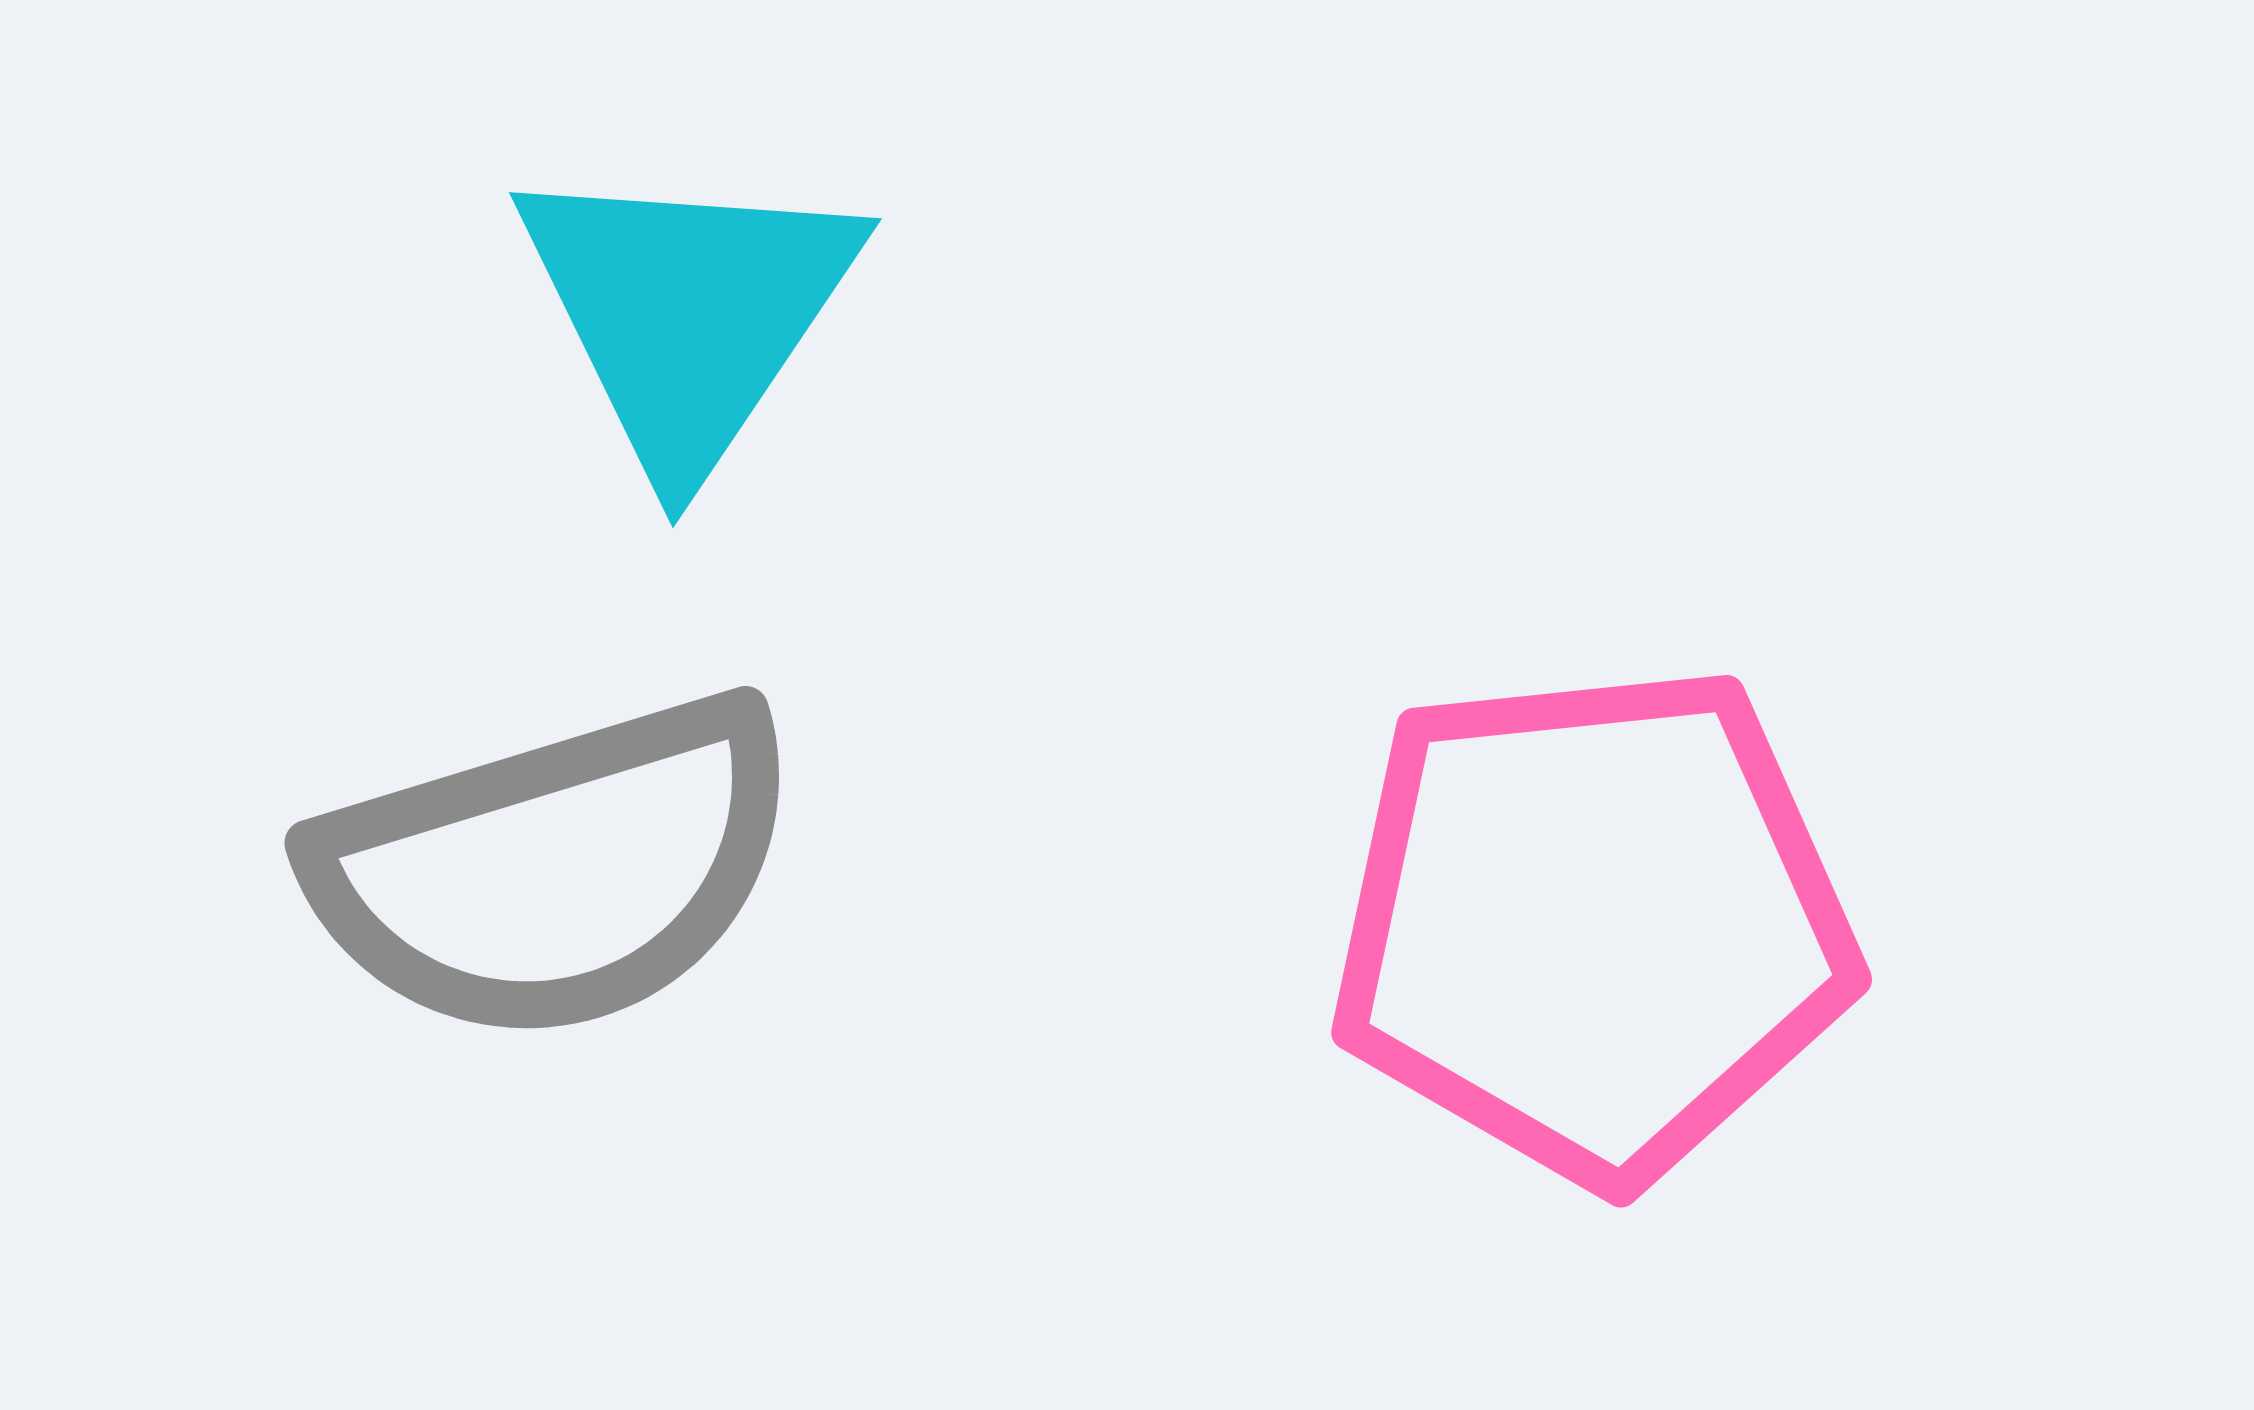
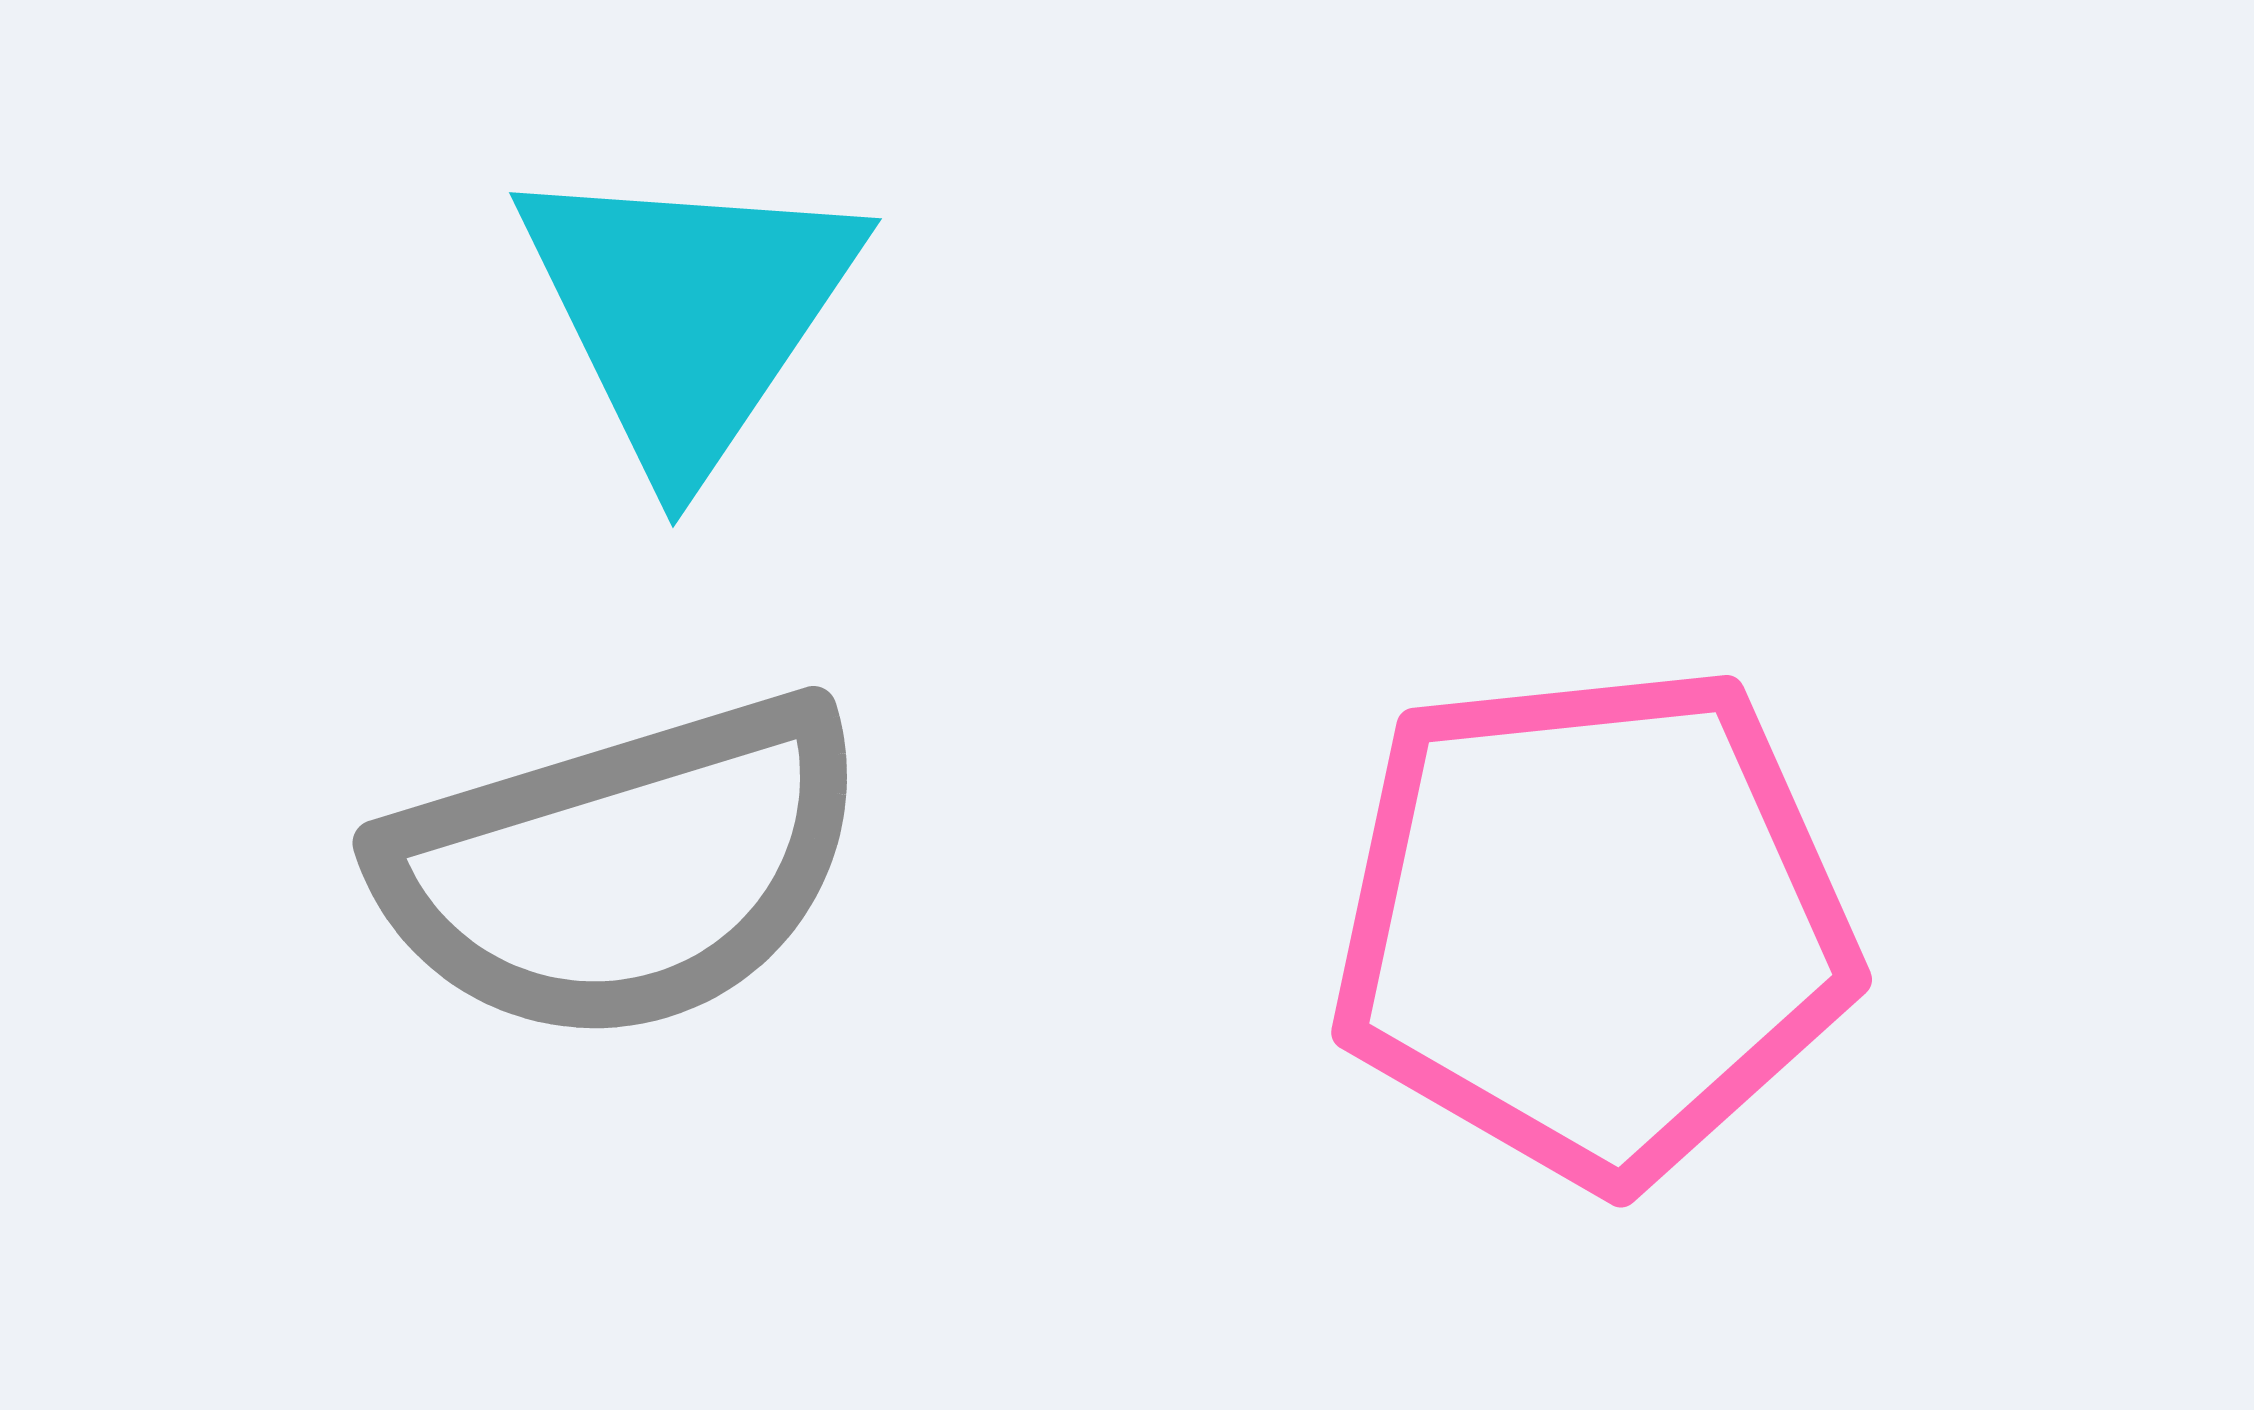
gray semicircle: moved 68 px right
